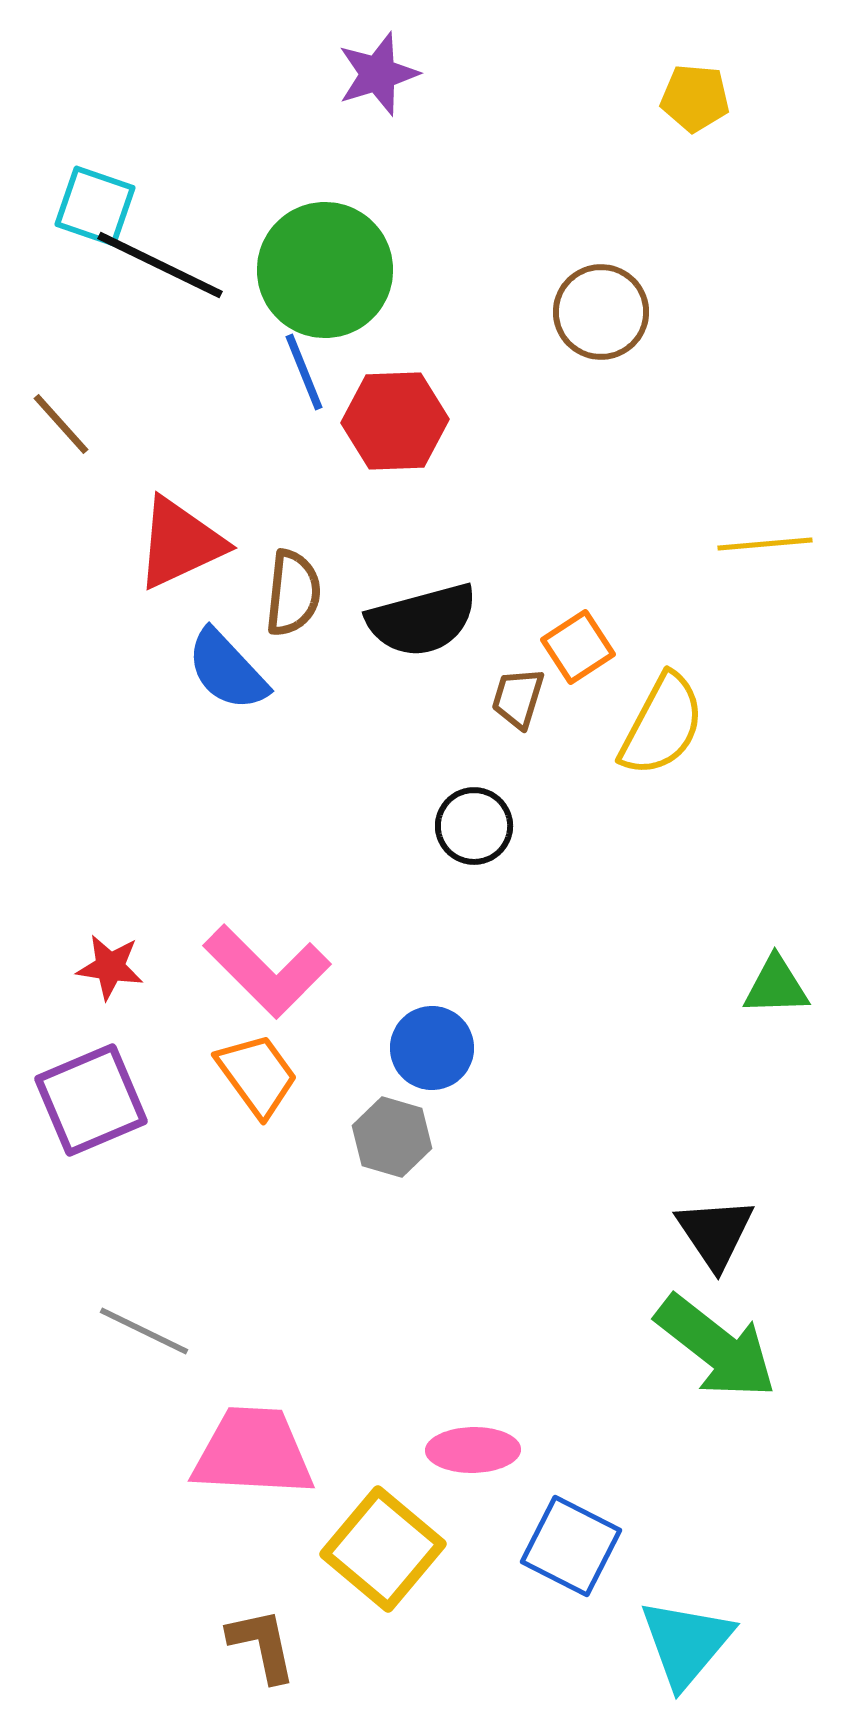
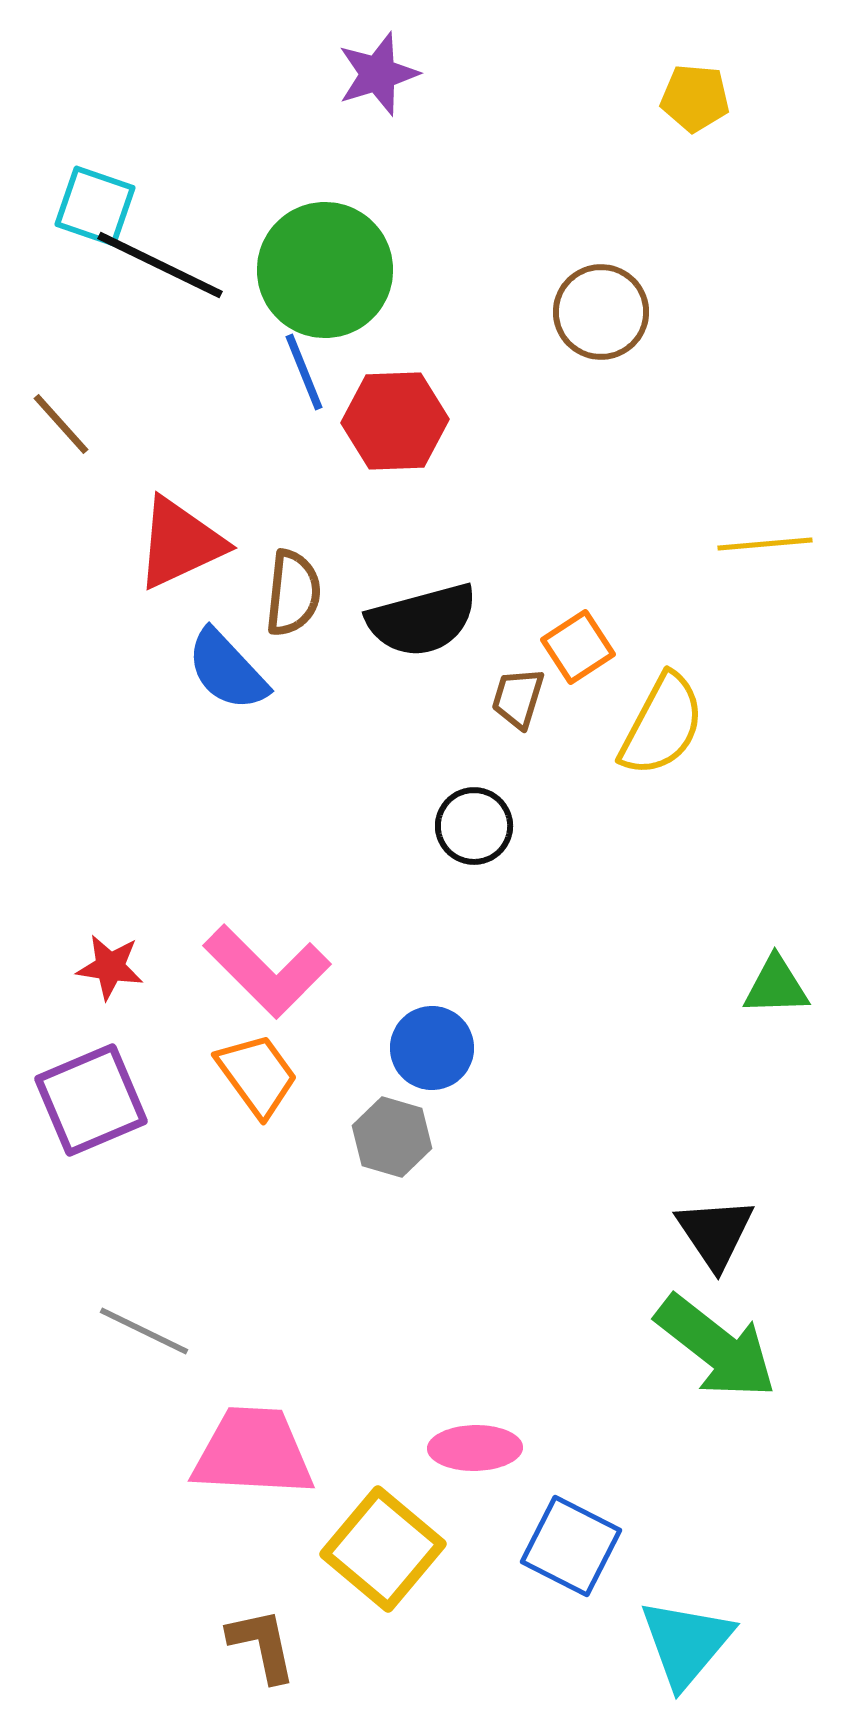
pink ellipse: moved 2 px right, 2 px up
